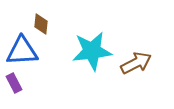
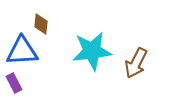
brown arrow: rotated 144 degrees clockwise
